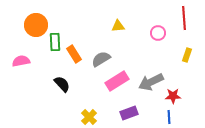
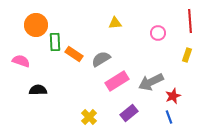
red line: moved 6 px right, 3 px down
yellow triangle: moved 3 px left, 3 px up
orange rectangle: rotated 24 degrees counterclockwise
pink semicircle: rotated 30 degrees clockwise
black semicircle: moved 24 px left, 6 px down; rotated 48 degrees counterclockwise
red star: rotated 21 degrees counterclockwise
purple rectangle: rotated 18 degrees counterclockwise
blue line: rotated 16 degrees counterclockwise
